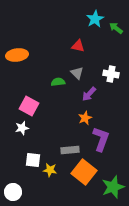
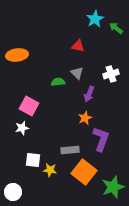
white cross: rotated 28 degrees counterclockwise
purple arrow: rotated 21 degrees counterclockwise
